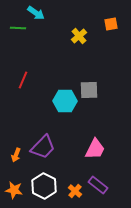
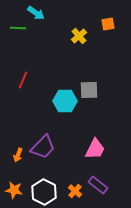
orange square: moved 3 px left
orange arrow: moved 2 px right
white hexagon: moved 6 px down
